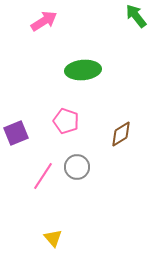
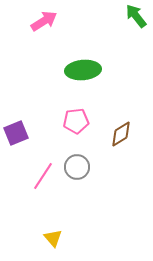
pink pentagon: moved 10 px right; rotated 25 degrees counterclockwise
